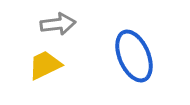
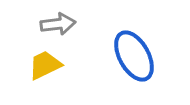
blue ellipse: rotated 6 degrees counterclockwise
